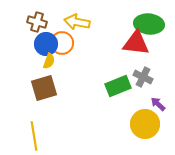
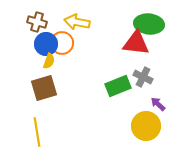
yellow circle: moved 1 px right, 2 px down
yellow line: moved 3 px right, 4 px up
